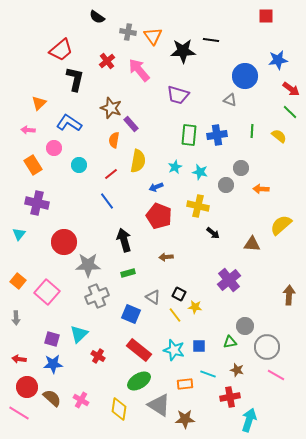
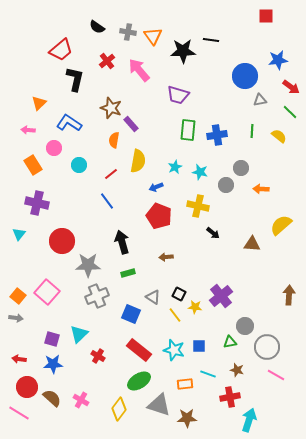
black semicircle at (97, 17): moved 10 px down
red arrow at (291, 89): moved 2 px up
gray triangle at (230, 100): moved 30 px right; rotated 32 degrees counterclockwise
green rectangle at (189, 135): moved 1 px left, 5 px up
black arrow at (124, 240): moved 2 px left, 2 px down
red circle at (64, 242): moved 2 px left, 1 px up
purple cross at (229, 280): moved 8 px left, 16 px down
orange square at (18, 281): moved 15 px down
gray arrow at (16, 318): rotated 80 degrees counterclockwise
gray triangle at (159, 405): rotated 15 degrees counterclockwise
yellow diamond at (119, 409): rotated 30 degrees clockwise
brown star at (185, 419): moved 2 px right, 1 px up
